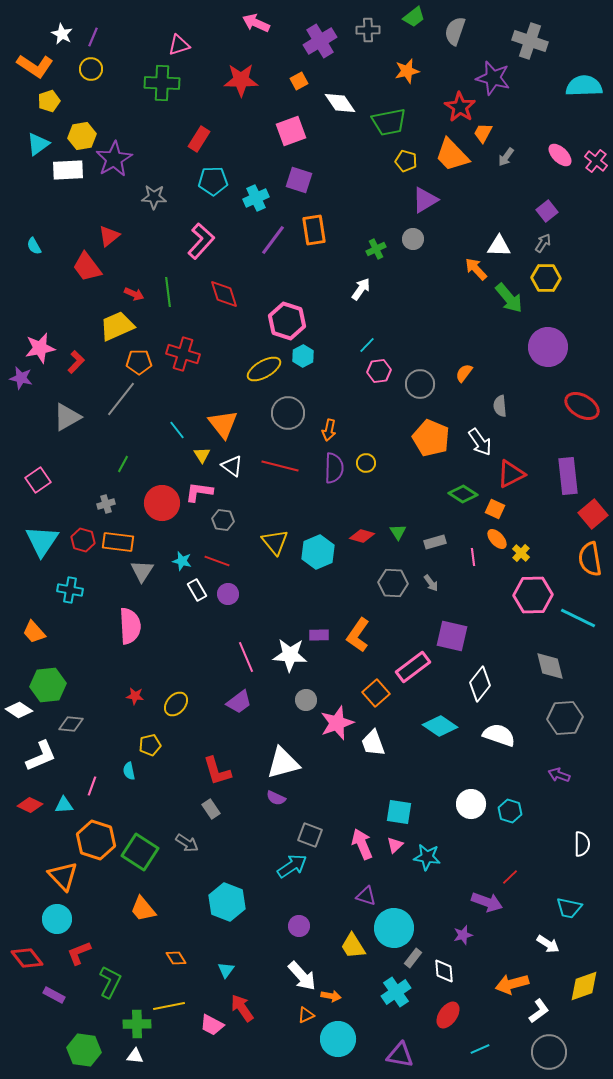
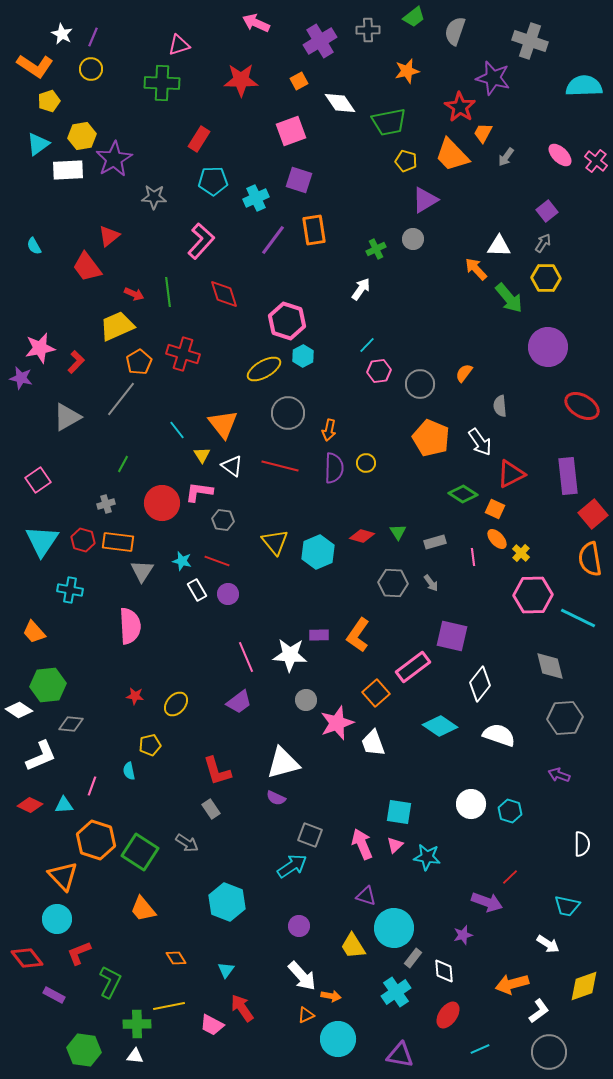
orange pentagon at (139, 362): rotated 30 degrees counterclockwise
cyan trapezoid at (569, 908): moved 2 px left, 2 px up
